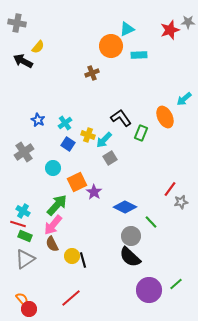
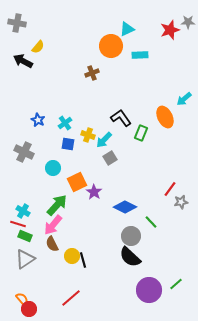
cyan rectangle at (139, 55): moved 1 px right
blue square at (68, 144): rotated 24 degrees counterclockwise
gray cross at (24, 152): rotated 30 degrees counterclockwise
